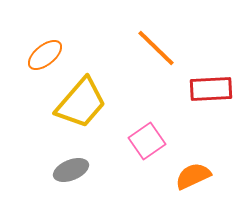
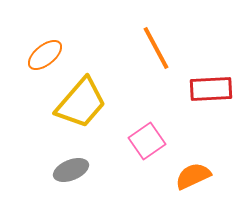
orange line: rotated 18 degrees clockwise
